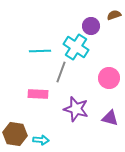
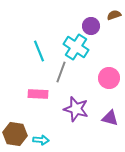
cyan line: moved 1 px left; rotated 70 degrees clockwise
